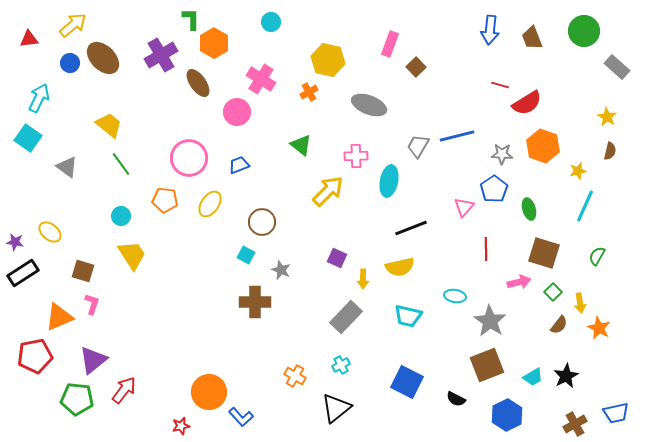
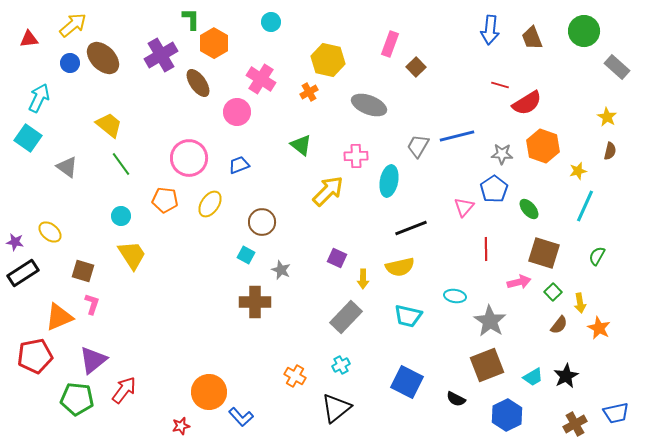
green ellipse at (529, 209): rotated 25 degrees counterclockwise
